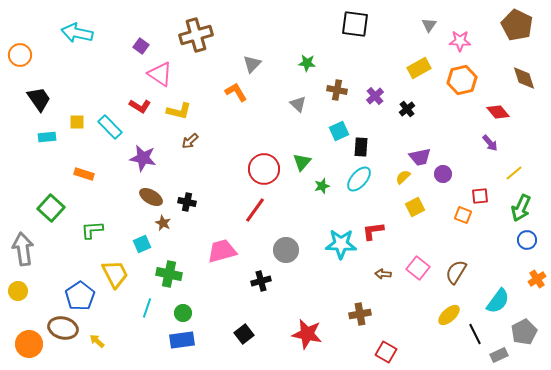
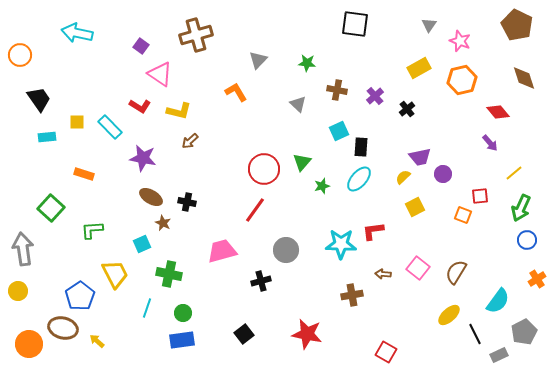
pink star at (460, 41): rotated 20 degrees clockwise
gray triangle at (252, 64): moved 6 px right, 4 px up
brown cross at (360, 314): moved 8 px left, 19 px up
